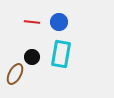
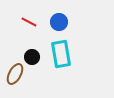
red line: moved 3 px left; rotated 21 degrees clockwise
cyan rectangle: rotated 20 degrees counterclockwise
